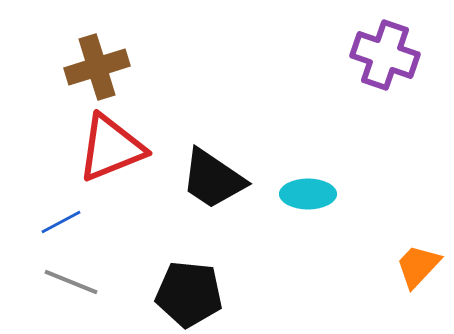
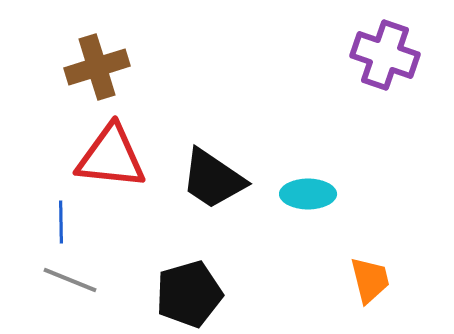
red triangle: moved 9 px down; rotated 28 degrees clockwise
blue line: rotated 63 degrees counterclockwise
orange trapezoid: moved 48 px left, 14 px down; rotated 123 degrees clockwise
gray line: moved 1 px left, 2 px up
black pentagon: rotated 22 degrees counterclockwise
